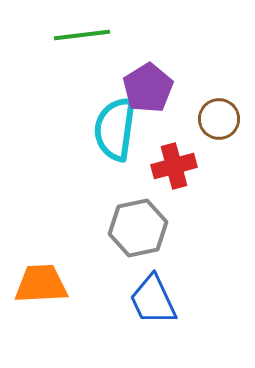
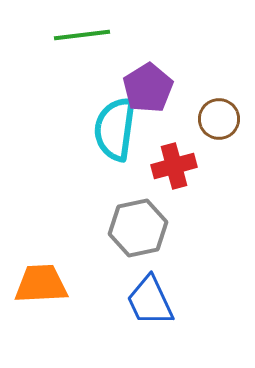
blue trapezoid: moved 3 px left, 1 px down
